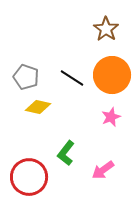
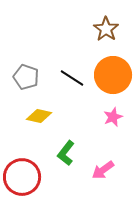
orange circle: moved 1 px right
yellow diamond: moved 1 px right, 9 px down
pink star: moved 2 px right
red circle: moved 7 px left
